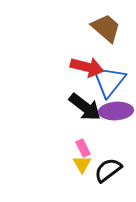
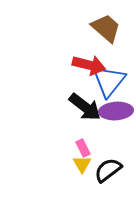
red arrow: moved 2 px right, 2 px up
